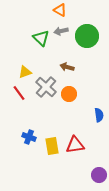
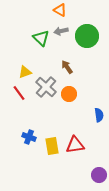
brown arrow: rotated 40 degrees clockwise
